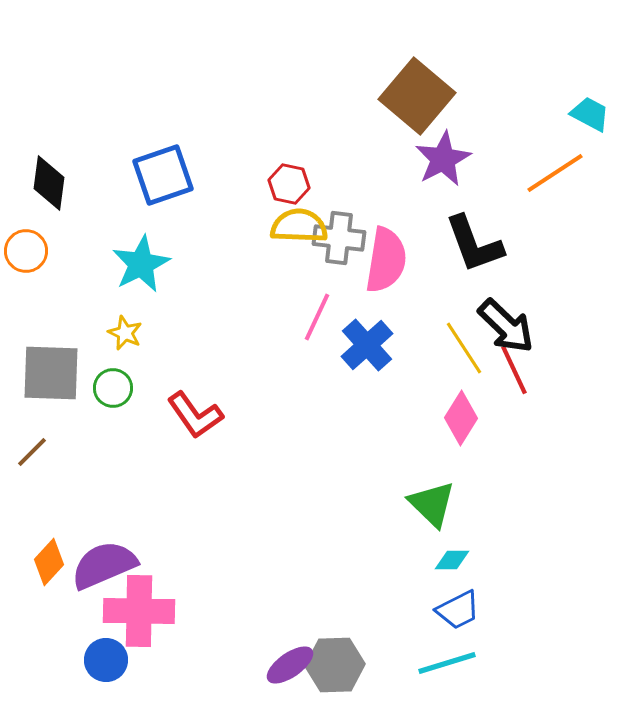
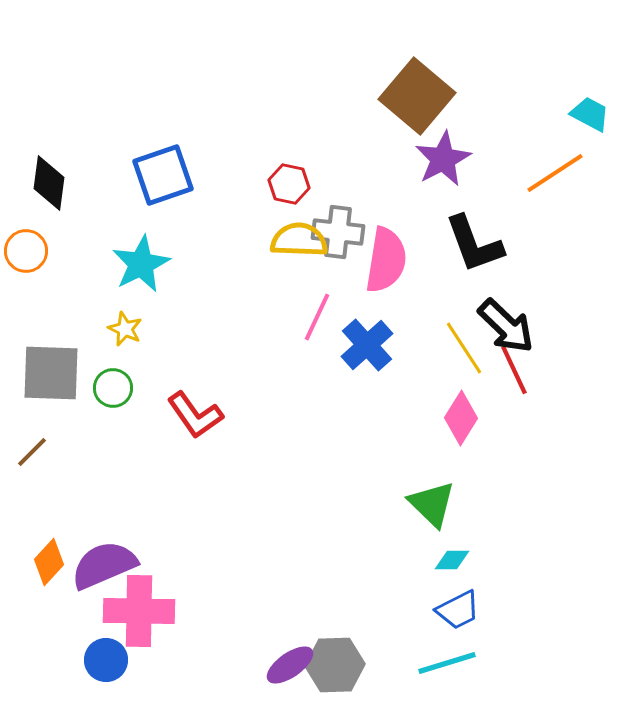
yellow semicircle: moved 14 px down
gray cross: moved 1 px left, 6 px up
yellow star: moved 4 px up
